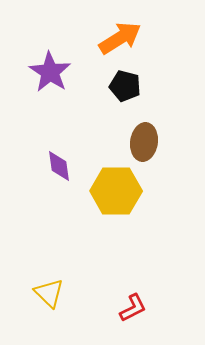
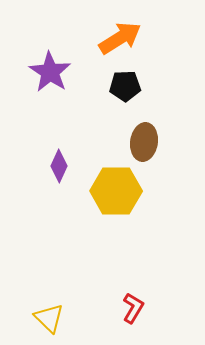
black pentagon: rotated 16 degrees counterclockwise
purple diamond: rotated 32 degrees clockwise
yellow triangle: moved 25 px down
red L-shape: rotated 32 degrees counterclockwise
